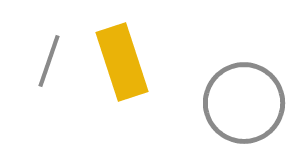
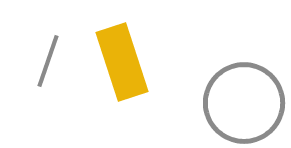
gray line: moved 1 px left
